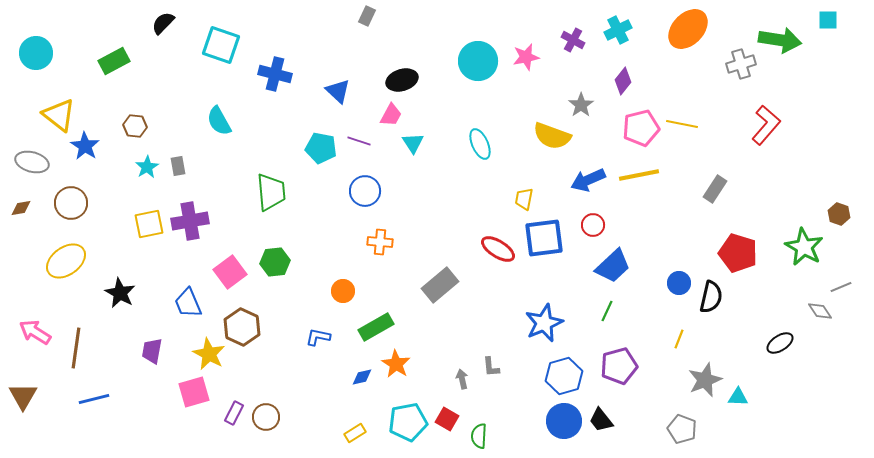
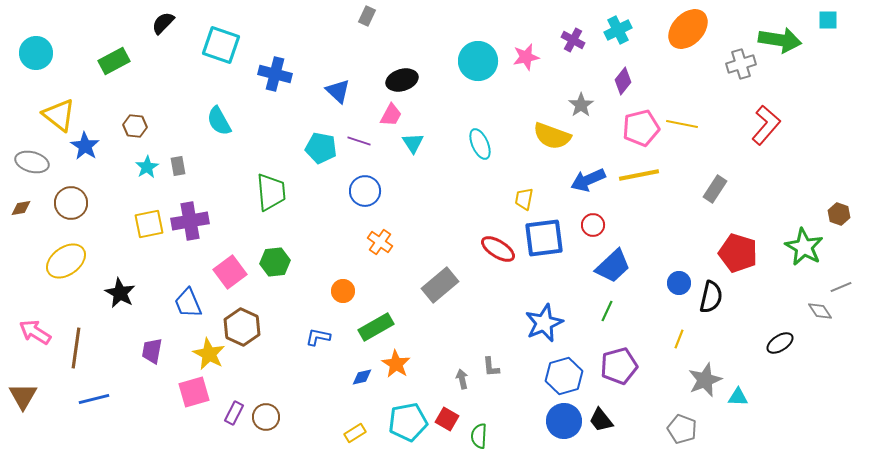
orange cross at (380, 242): rotated 30 degrees clockwise
